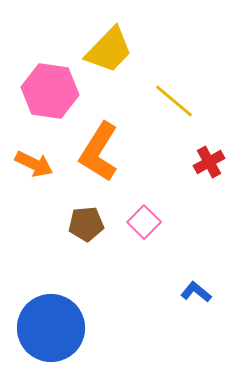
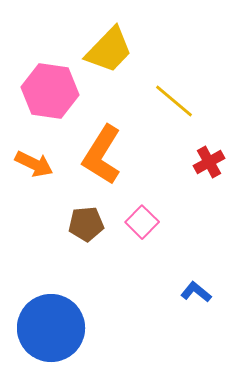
orange L-shape: moved 3 px right, 3 px down
pink square: moved 2 px left
